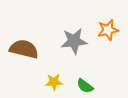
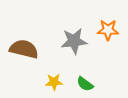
orange star: rotated 15 degrees clockwise
green semicircle: moved 2 px up
